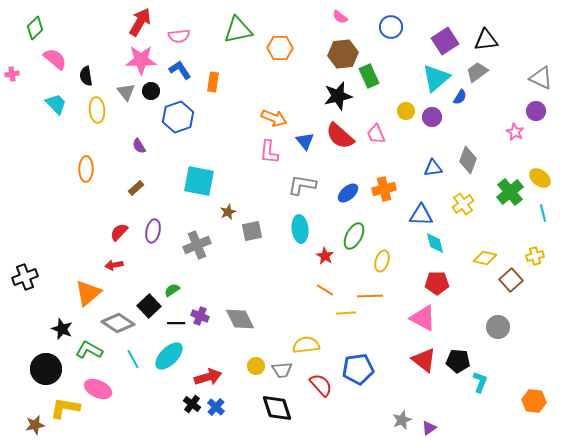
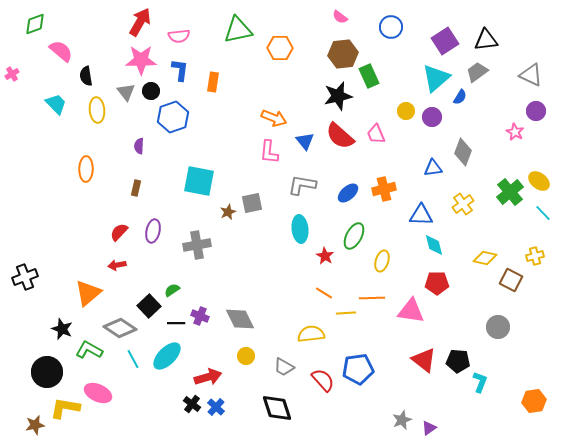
green diamond at (35, 28): moved 4 px up; rotated 25 degrees clockwise
pink semicircle at (55, 59): moved 6 px right, 8 px up
blue L-shape at (180, 70): rotated 40 degrees clockwise
pink cross at (12, 74): rotated 24 degrees counterclockwise
gray triangle at (541, 78): moved 10 px left, 3 px up
blue hexagon at (178, 117): moved 5 px left
purple semicircle at (139, 146): rotated 35 degrees clockwise
gray diamond at (468, 160): moved 5 px left, 8 px up
yellow ellipse at (540, 178): moved 1 px left, 3 px down
brown rectangle at (136, 188): rotated 35 degrees counterclockwise
cyan line at (543, 213): rotated 30 degrees counterclockwise
gray square at (252, 231): moved 28 px up
cyan diamond at (435, 243): moved 1 px left, 2 px down
gray cross at (197, 245): rotated 12 degrees clockwise
red arrow at (114, 265): moved 3 px right
brown square at (511, 280): rotated 20 degrees counterclockwise
orange line at (325, 290): moved 1 px left, 3 px down
orange line at (370, 296): moved 2 px right, 2 px down
pink triangle at (423, 318): moved 12 px left, 7 px up; rotated 20 degrees counterclockwise
gray diamond at (118, 323): moved 2 px right, 5 px down
yellow semicircle at (306, 345): moved 5 px right, 11 px up
cyan ellipse at (169, 356): moved 2 px left
yellow circle at (256, 366): moved 10 px left, 10 px up
black circle at (46, 369): moved 1 px right, 3 px down
gray trapezoid at (282, 370): moved 2 px right, 3 px up; rotated 35 degrees clockwise
red semicircle at (321, 385): moved 2 px right, 5 px up
pink ellipse at (98, 389): moved 4 px down
orange hexagon at (534, 401): rotated 15 degrees counterclockwise
